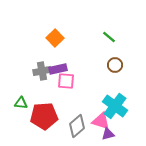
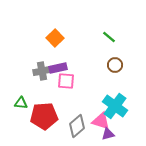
purple rectangle: moved 1 px up
